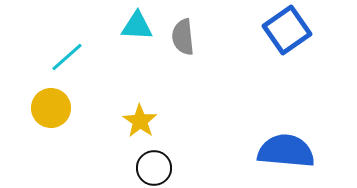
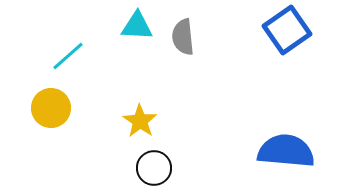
cyan line: moved 1 px right, 1 px up
